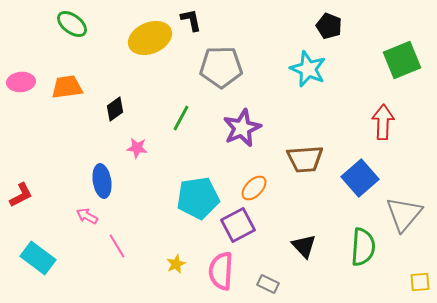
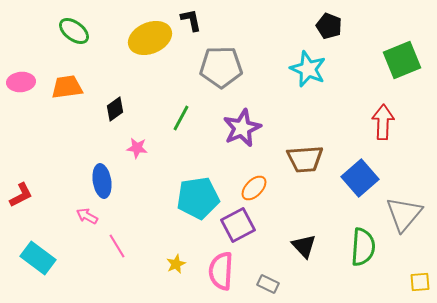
green ellipse: moved 2 px right, 7 px down
